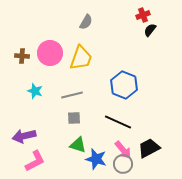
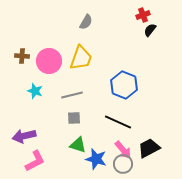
pink circle: moved 1 px left, 8 px down
